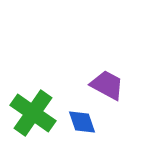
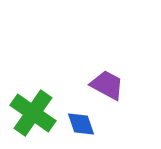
blue diamond: moved 1 px left, 2 px down
